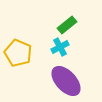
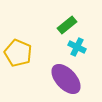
cyan cross: moved 17 px right; rotated 36 degrees counterclockwise
purple ellipse: moved 2 px up
